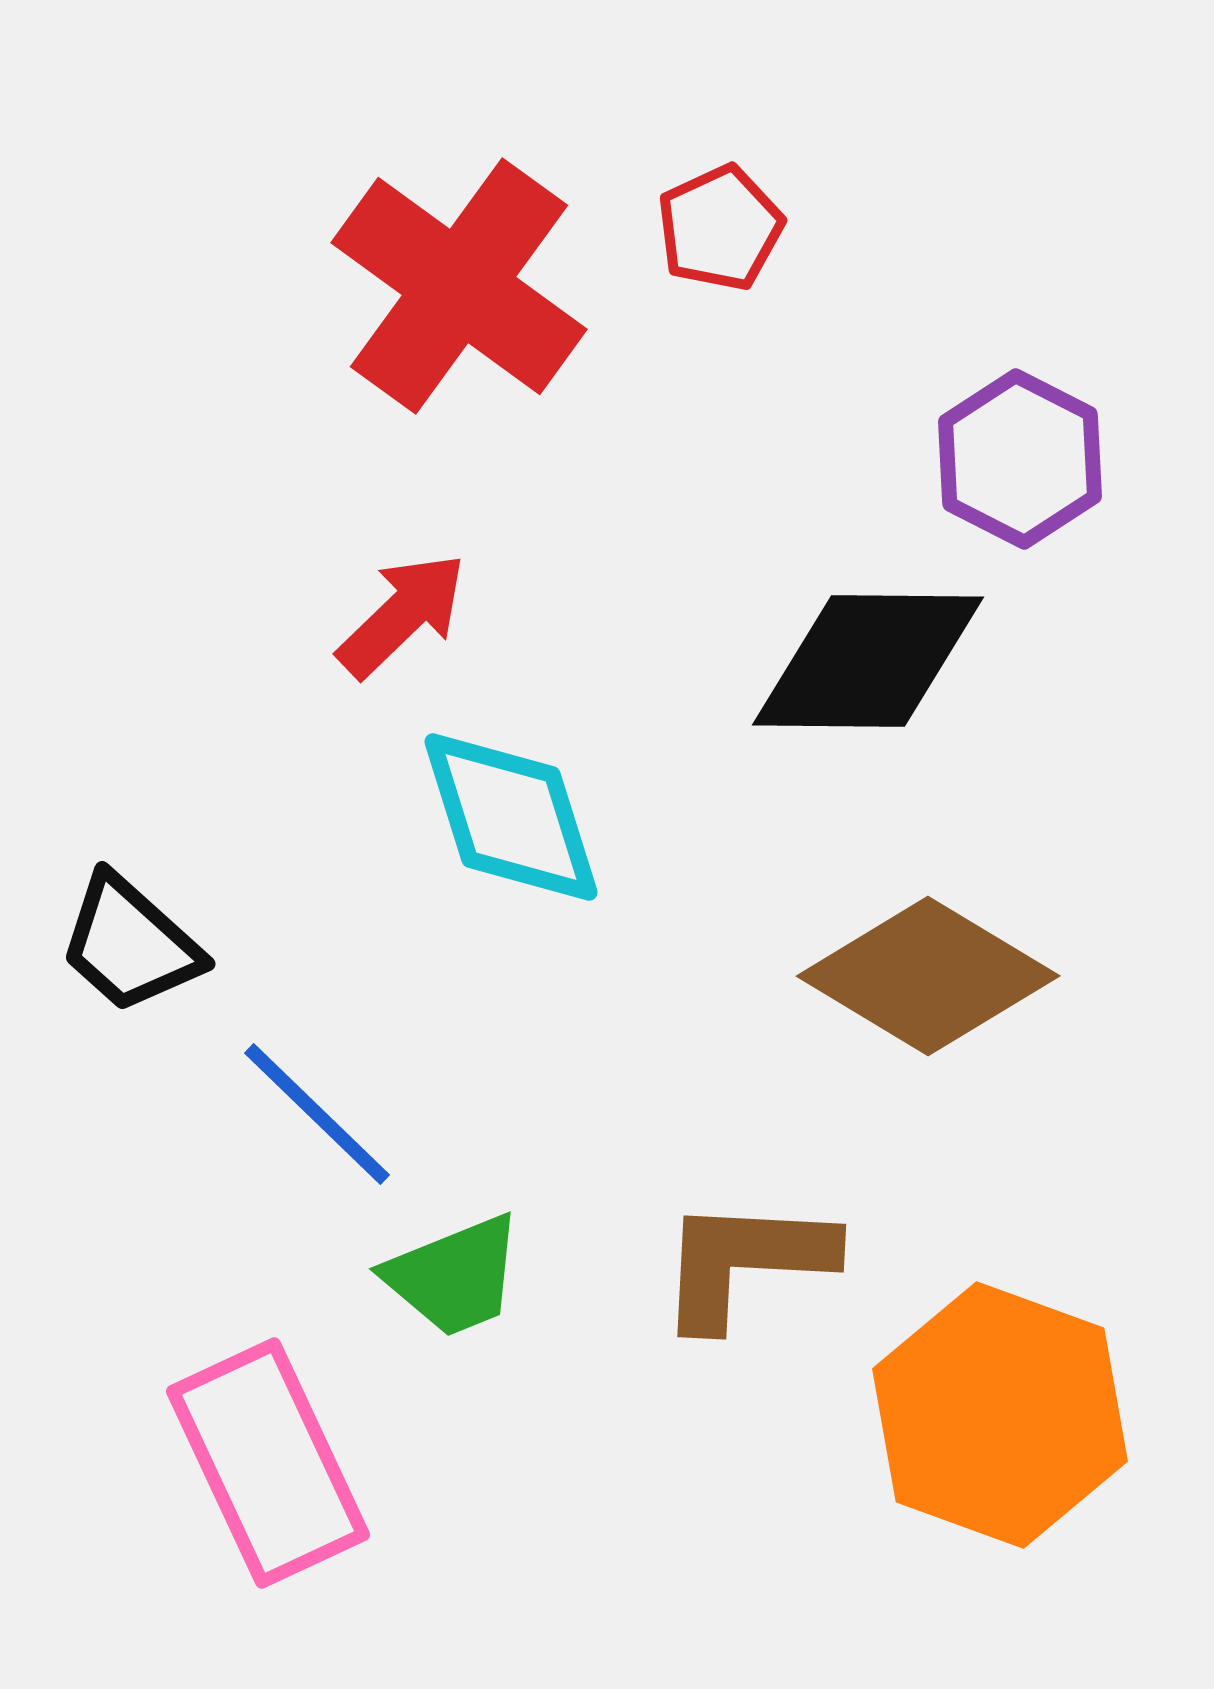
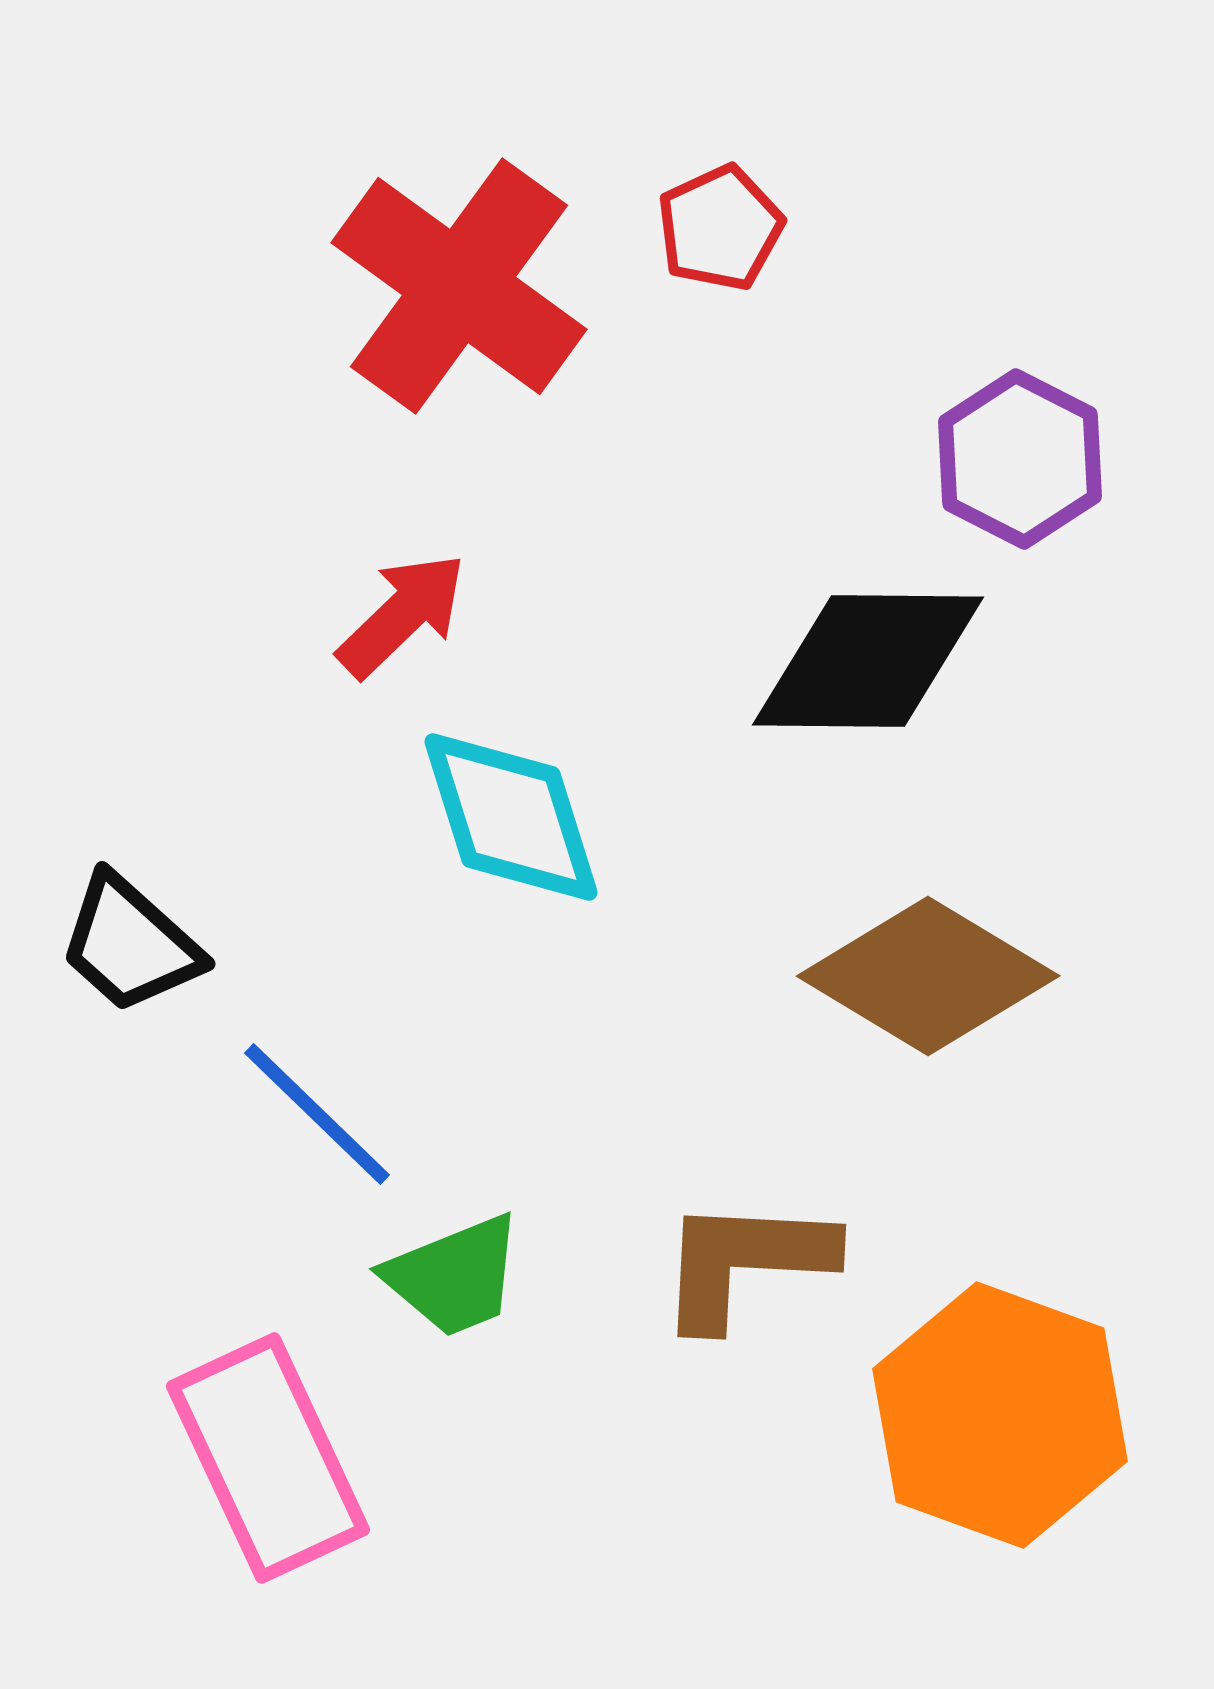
pink rectangle: moved 5 px up
